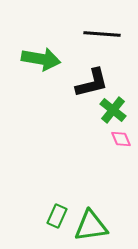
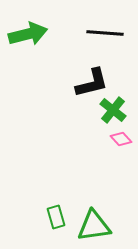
black line: moved 3 px right, 1 px up
green arrow: moved 13 px left, 25 px up; rotated 24 degrees counterclockwise
pink diamond: rotated 20 degrees counterclockwise
green rectangle: moved 1 px left, 1 px down; rotated 40 degrees counterclockwise
green triangle: moved 3 px right
